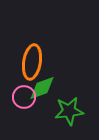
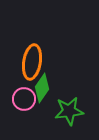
green diamond: rotated 36 degrees counterclockwise
pink circle: moved 2 px down
